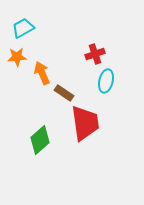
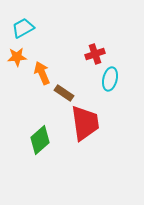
cyan ellipse: moved 4 px right, 2 px up
